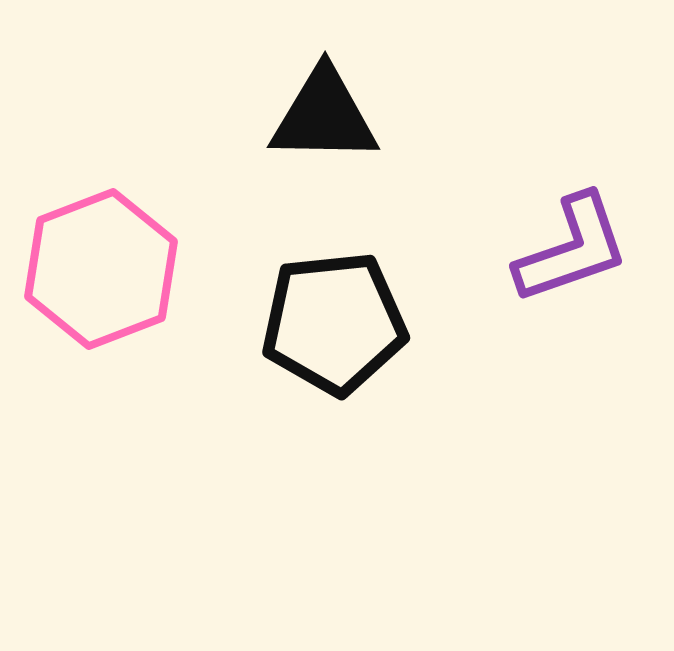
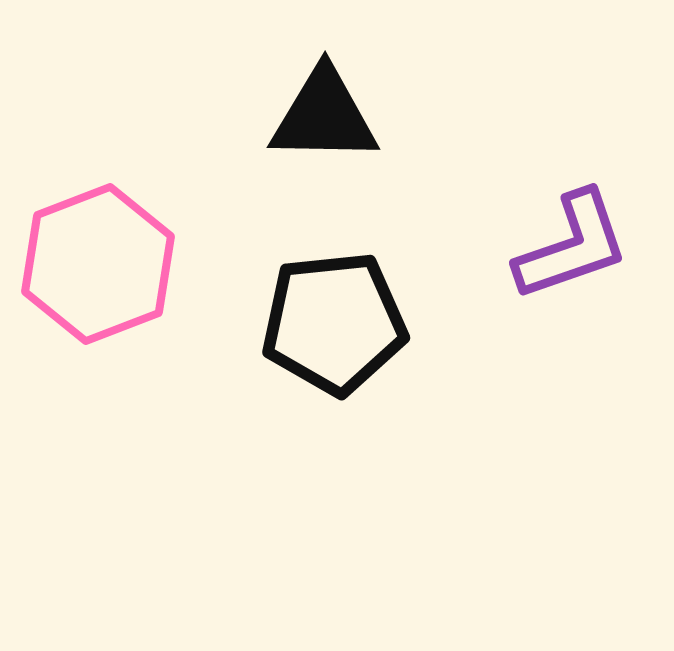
purple L-shape: moved 3 px up
pink hexagon: moved 3 px left, 5 px up
